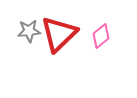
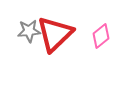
red triangle: moved 4 px left
